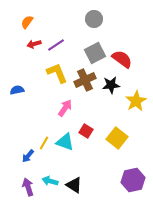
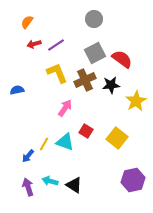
yellow line: moved 1 px down
